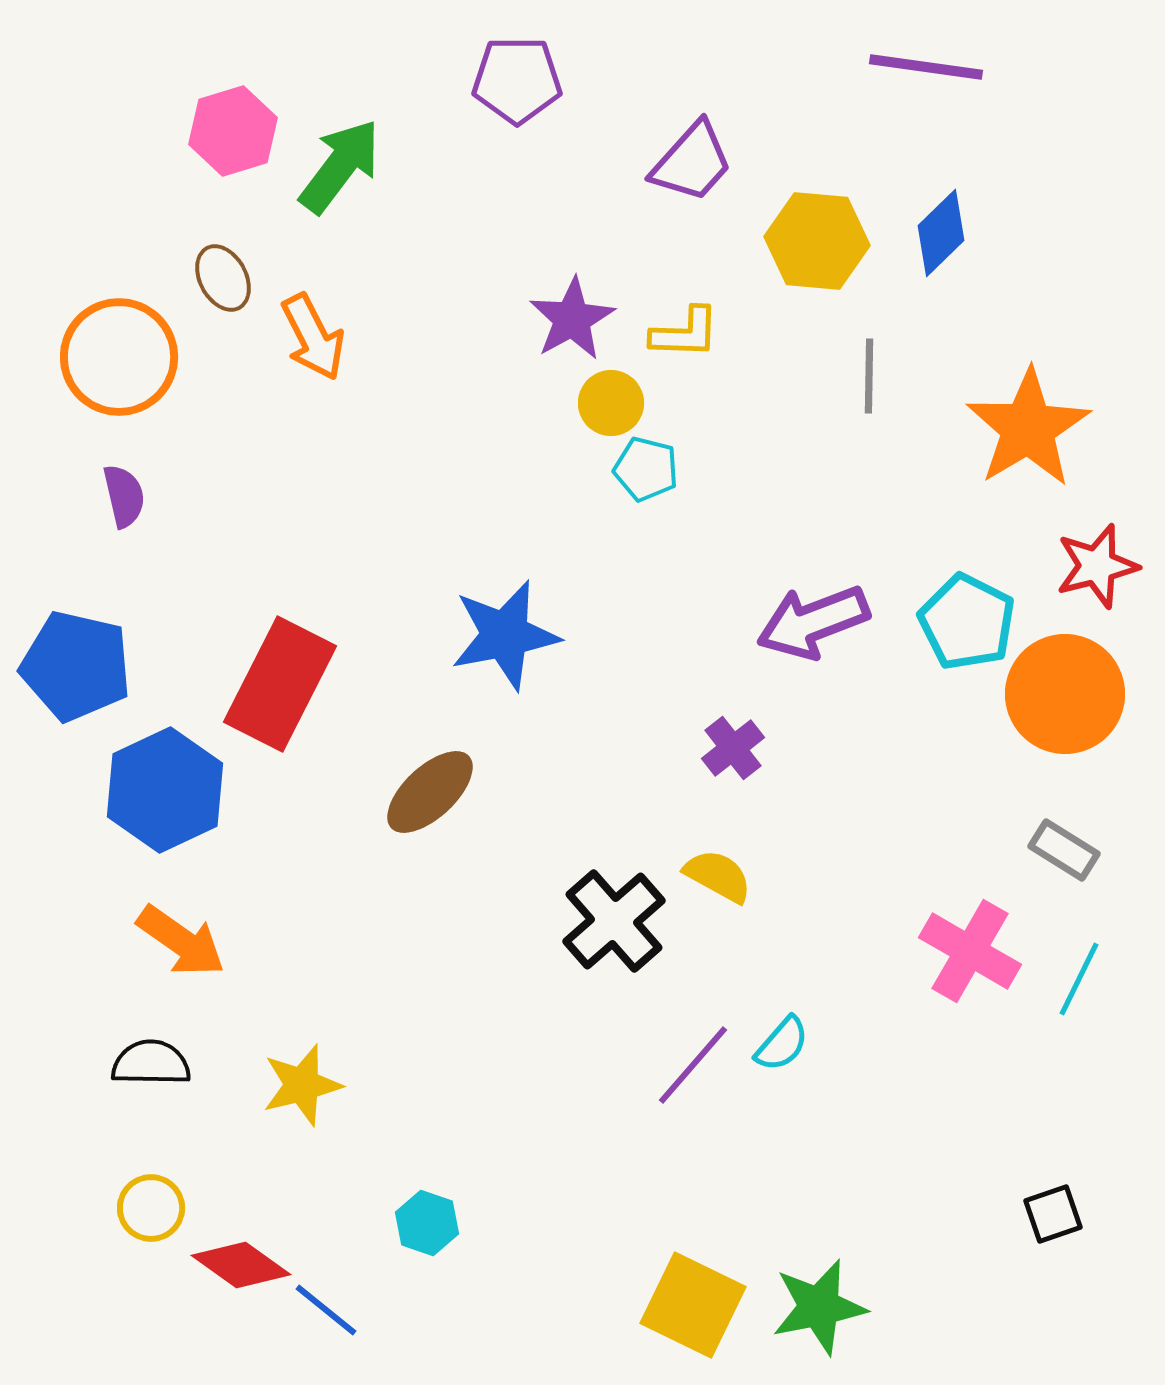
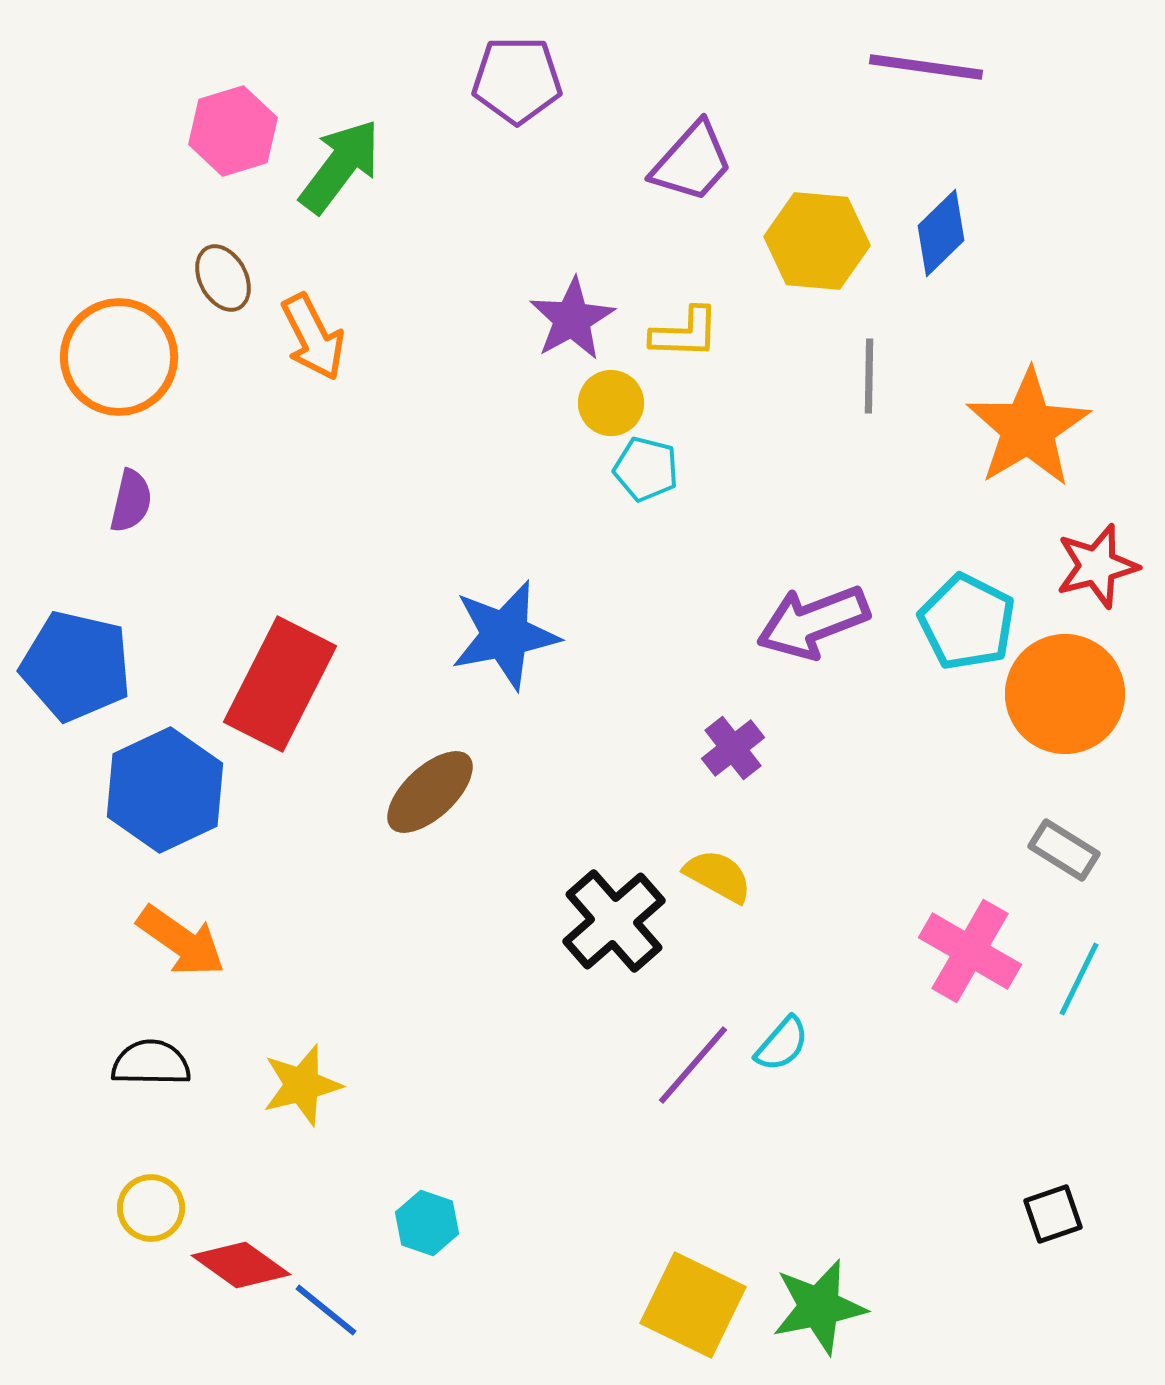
purple semicircle at (124, 496): moved 7 px right, 5 px down; rotated 26 degrees clockwise
